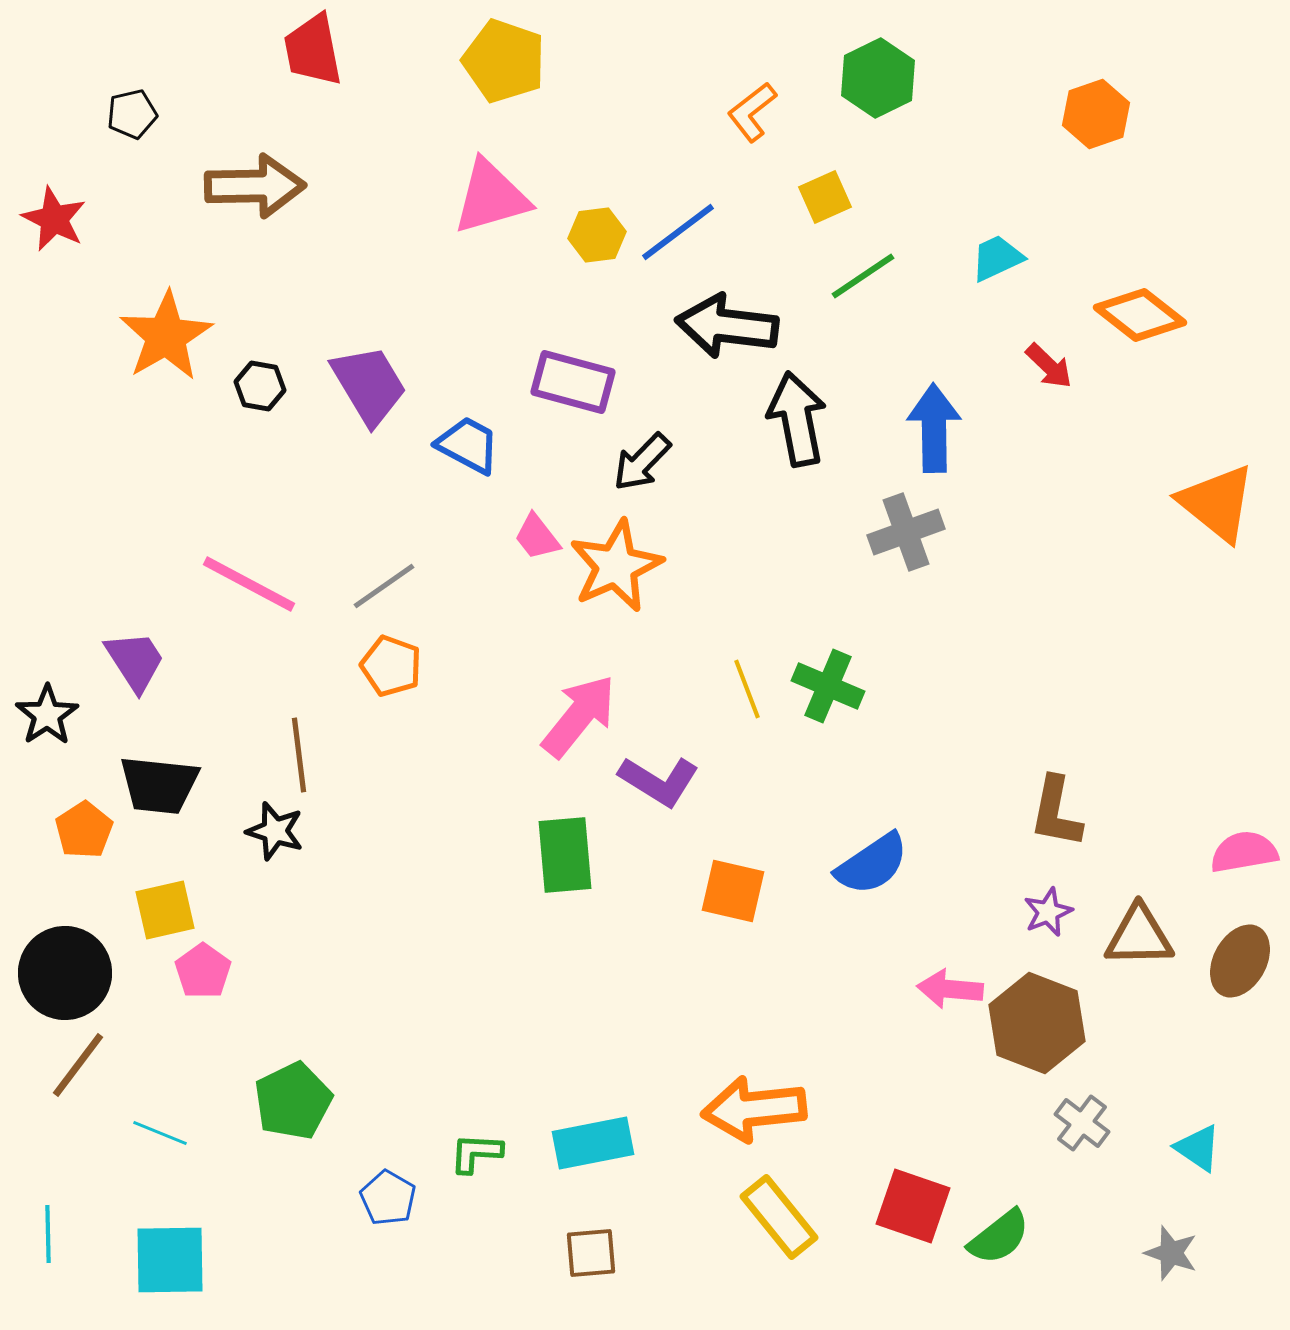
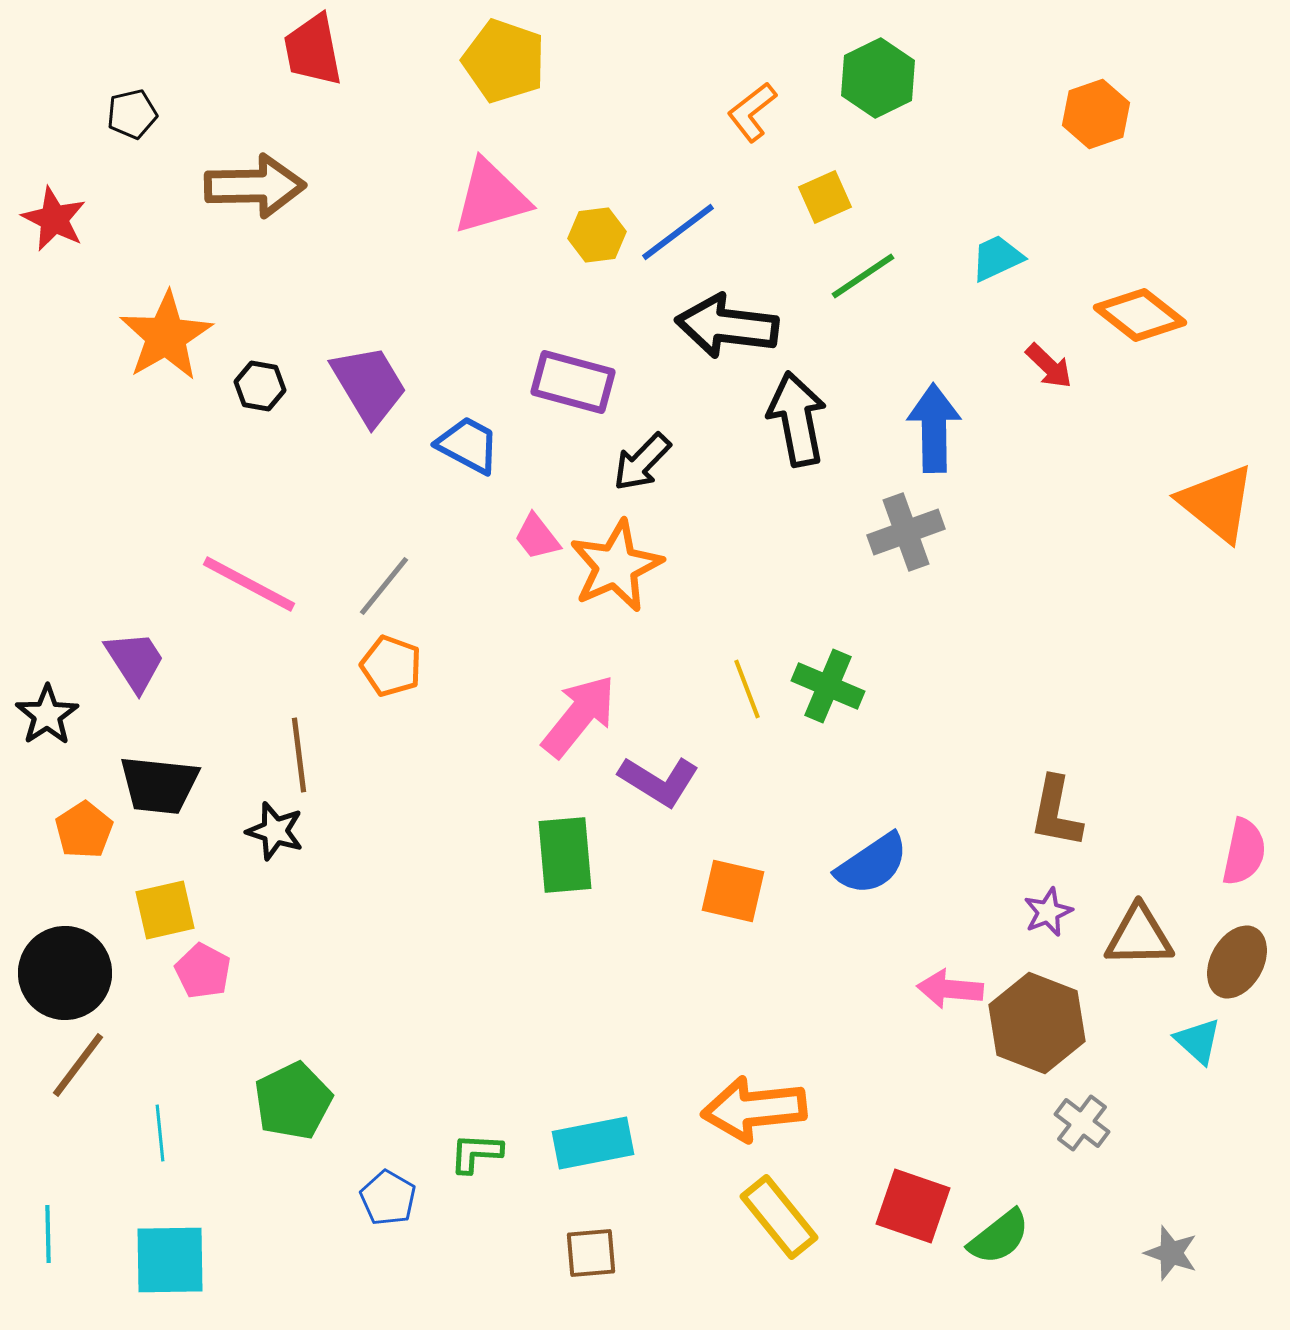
gray line at (384, 586): rotated 16 degrees counterclockwise
pink semicircle at (1244, 852): rotated 112 degrees clockwise
brown ellipse at (1240, 961): moved 3 px left, 1 px down
pink pentagon at (203, 971): rotated 8 degrees counterclockwise
cyan line at (160, 1133): rotated 62 degrees clockwise
cyan triangle at (1198, 1148): moved 107 px up; rotated 8 degrees clockwise
